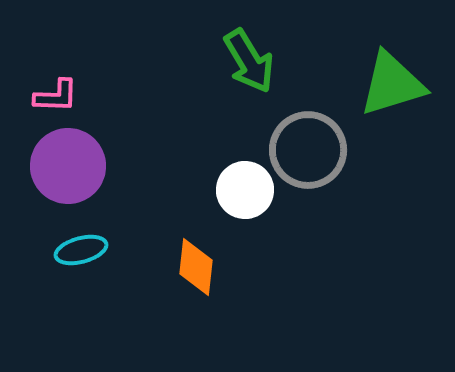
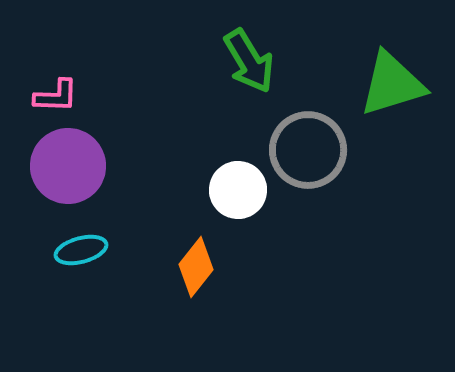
white circle: moved 7 px left
orange diamond: rotated 32 degrees clockwise
